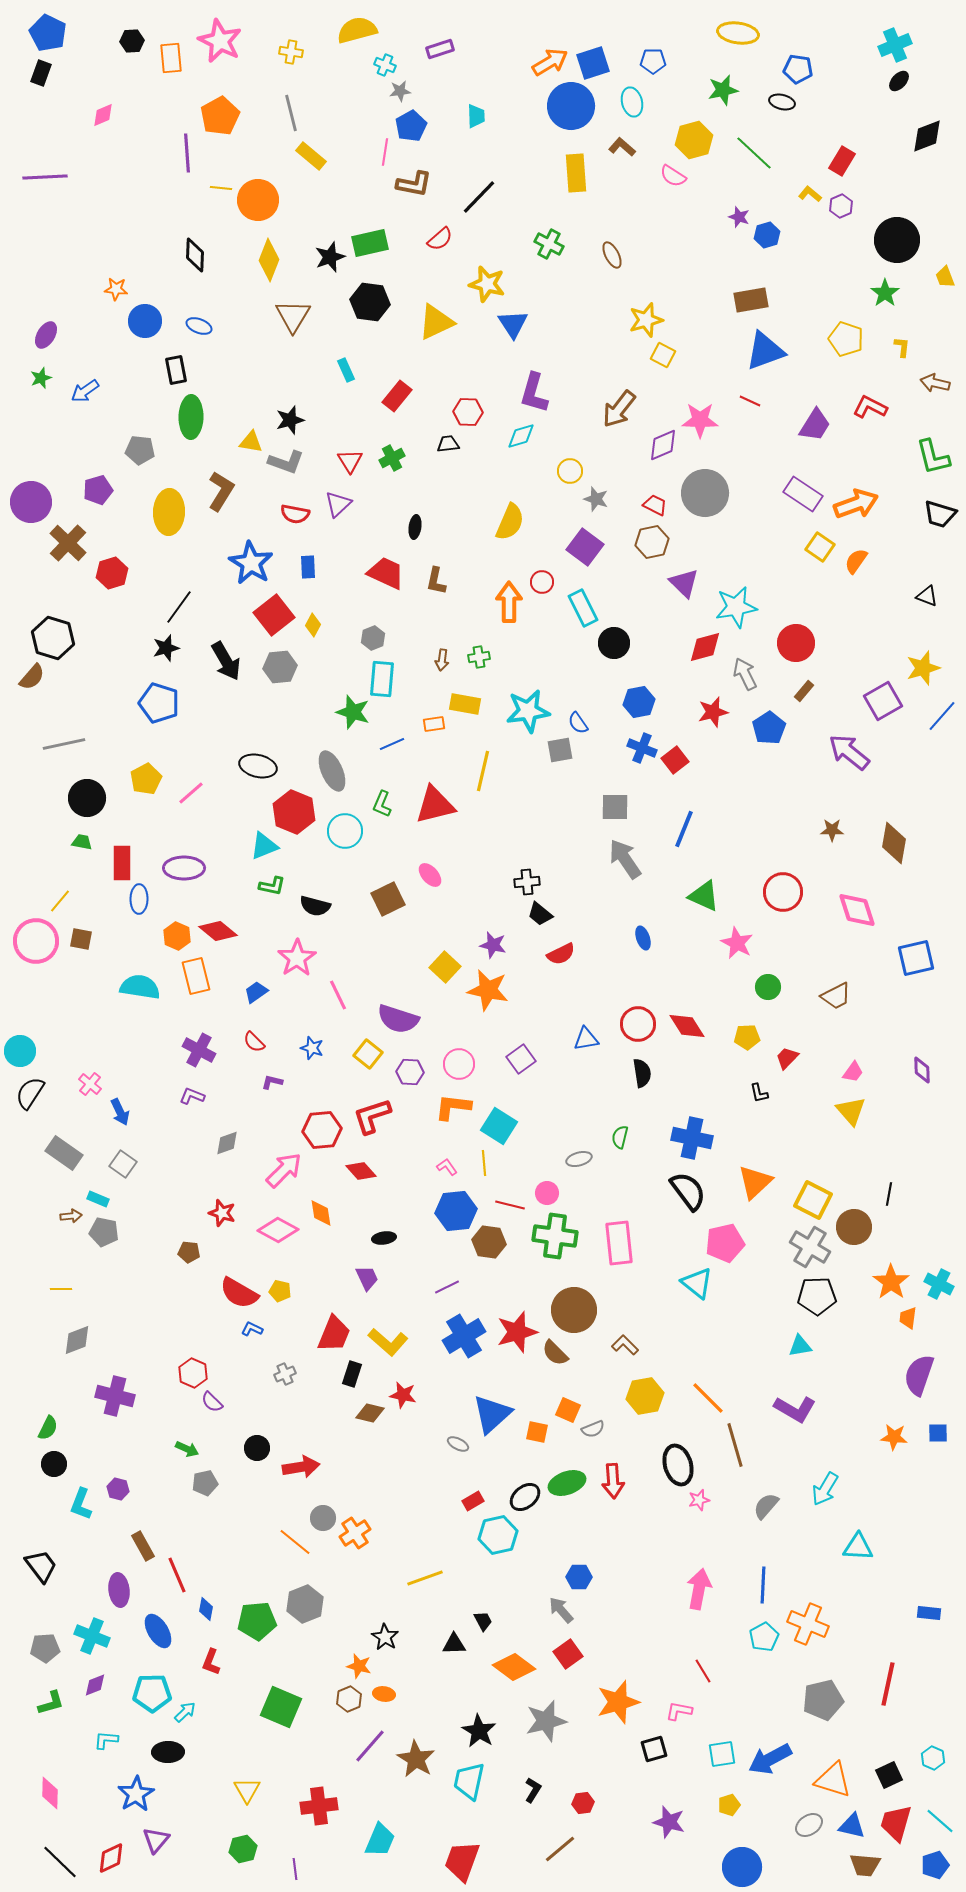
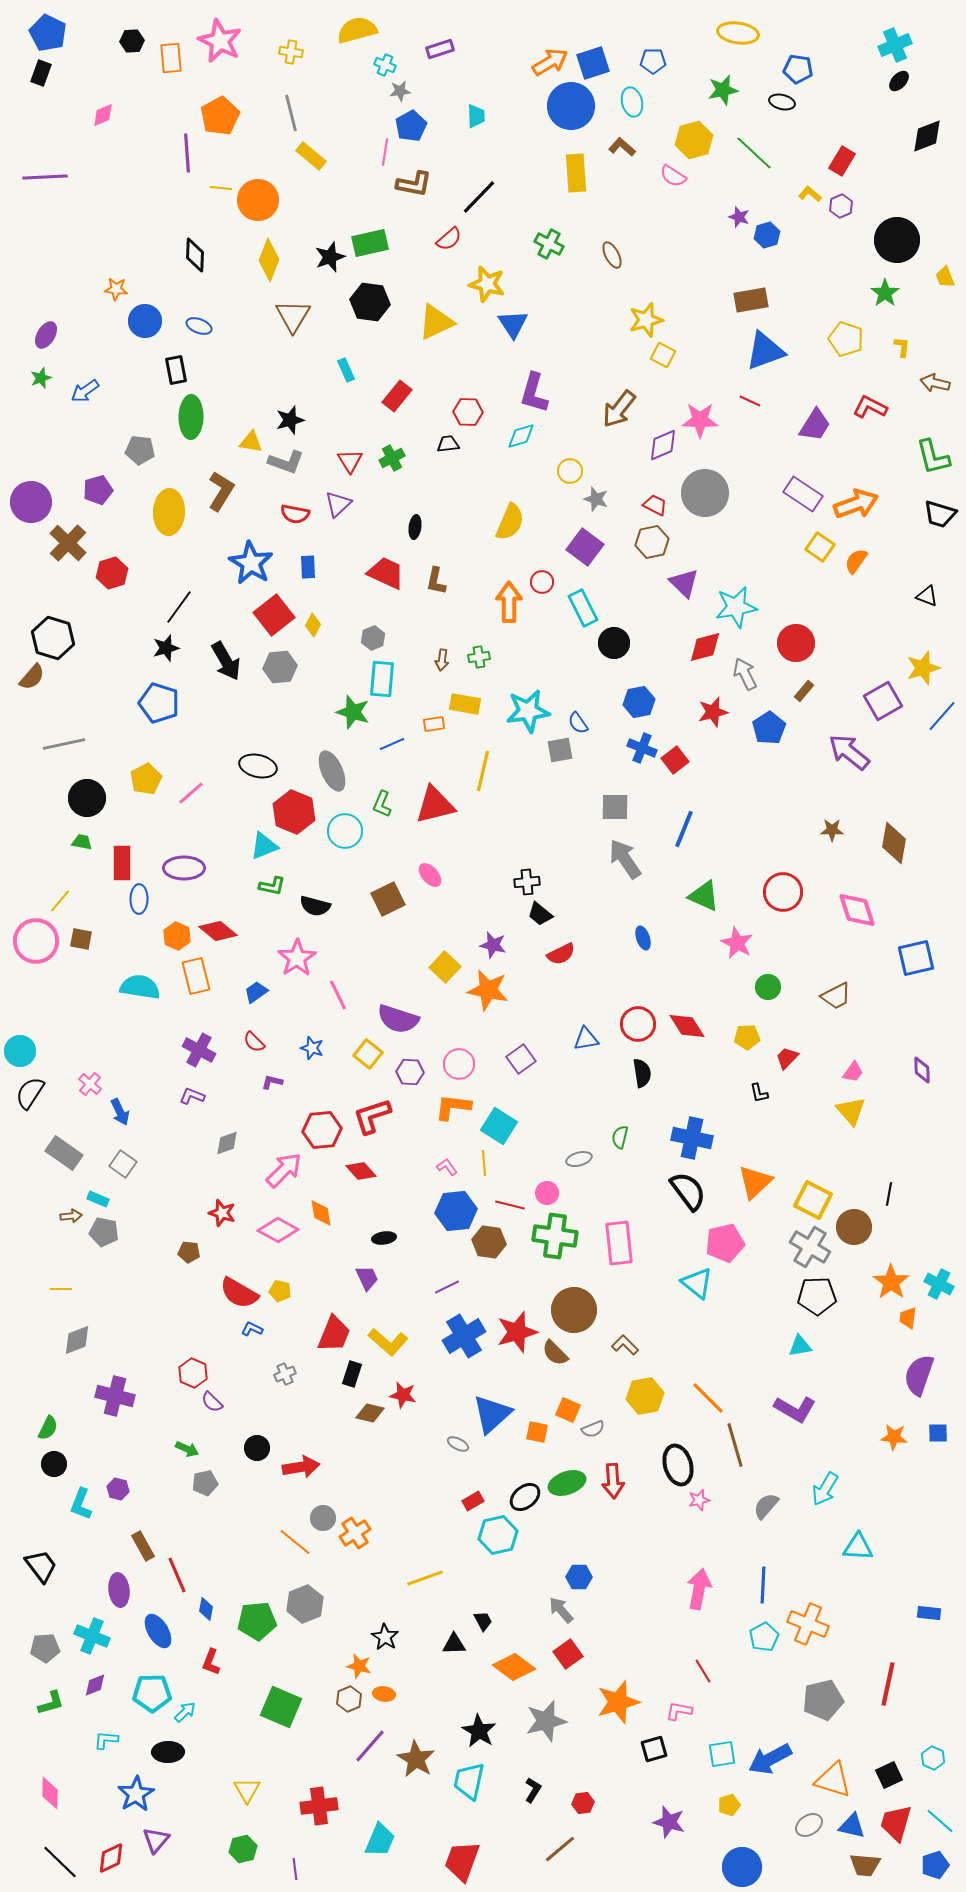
red semicircle at (440, 239): moved 9 px right
